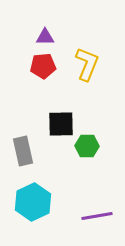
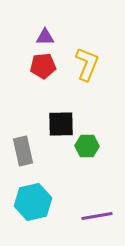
cyan hexagon: rotated 12 degrees clockwise
